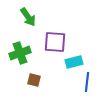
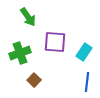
cyan rectangle: moved 10 px right, 10 px up; rotated 42 degrees counterclockwise
brown square: rotated 32 degrees clockwise
